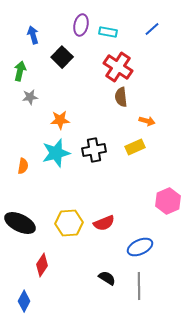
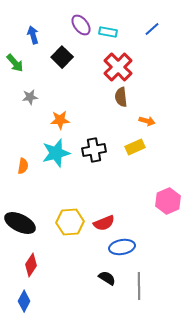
purple ellipse: rotated 50 degrees counterclockwise
red cross: rotated 12 degrees clockwise
green arrow: moved 5 px left, 8 px up; rotated 126 degrees clockwise
yellow hexagon: moved 1 px right, 1 px up
blue ellipse: moved 18 px left; rotated 15 degrees clockwise
red diamond: moved 11 px left
